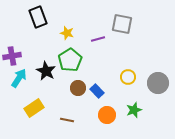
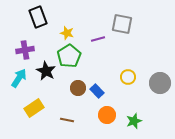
purple cross: moved 13 px right, 6 px up
green pentagon: moved 1 px left, 4 px up
gray circle: moved 2 px right
green star: moved 11 px down
